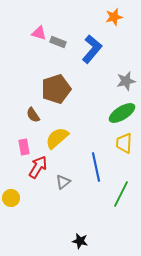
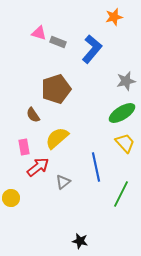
yellow trapezoid: moved 1 px right; rotated 135 degrees clockwise
red arrow: rotated 20 degrees clockwise
